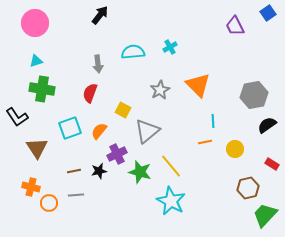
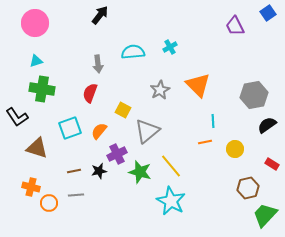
brown triangle: rotated 40 degrees counterclockwise
